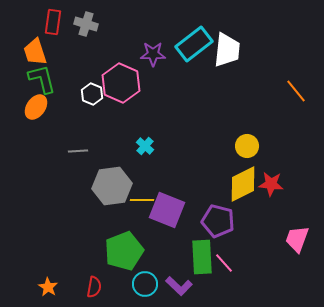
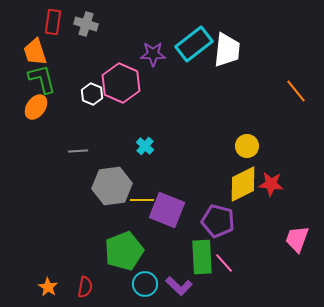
red semicircle: moved 9 px left
